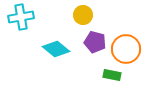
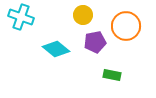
cyan cross: rotated 30 degrees clockwise
purple pentagon: rotated 25 degrees counterclockwise
orange circle: moved 23 px up
